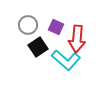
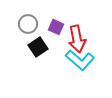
gray circle: moved 1 px up
red arrow: rotated 16 degrees counterclockwise
cyan L-shape: moved 14 px right
